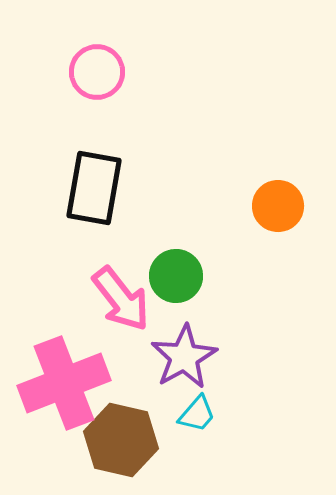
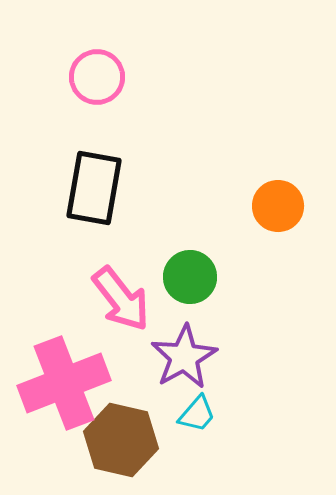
pink circle: moved 5 px down
green circle: moved 14 px right, 1 px down
